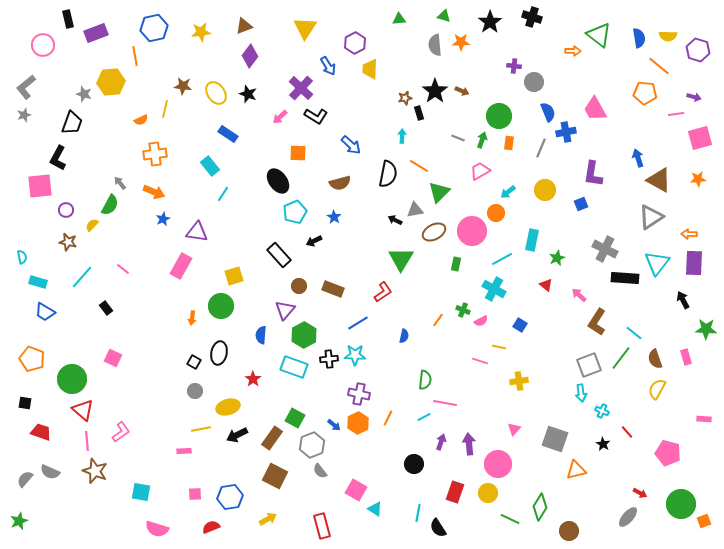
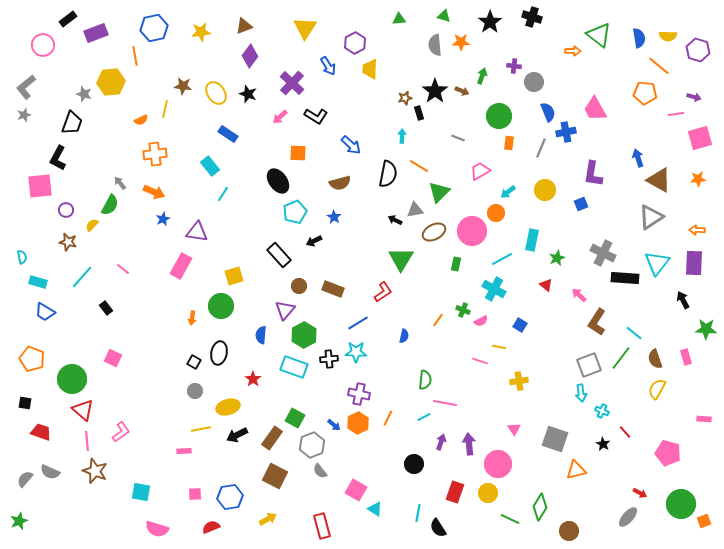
black rectangle at (68, 19): rotated 66 degrees clockwise
purple cross at (301, 88): moved 9 px left, 5 px up
green arrow at (482, 140): moved 64 px up
orange arrow at (689, 234): moved 8 px right, 4 px up
gray cross at (605, 249): moved 2 px left, 4 px down
cyan star at (355, 355): moved 1 px right, 3 px up
pink triangle at (514, 429): rotated 16 degrees counterclockwise
red line at (627, 432): moved 2 px left
